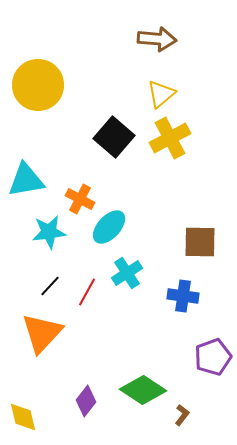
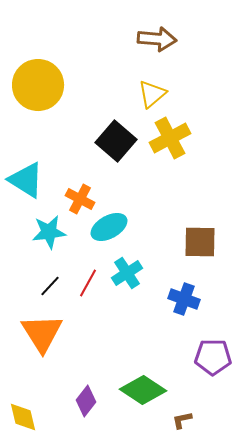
yellow triangle: moved 9 px left
black square: moved 2 px right, 4 px down
cyan triangle: rotated 42 degrees clockwise
cyan ellipse: rotated 18 degrees clockwise
red line: moved 1 px right, 9 px up
blue cross: moved 1 px right, 3 px down; rotated 12 degrees clockwise
orange triangle: rotated 15 degrees counterclockwise
purple pentagon: rotated 21 degrees clockwise
brown L-shape: moved 5 px down; rotated 140 degrees counterclockwise
